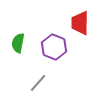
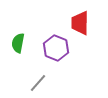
purple hexagon: moved 2 px right, 1 px down
